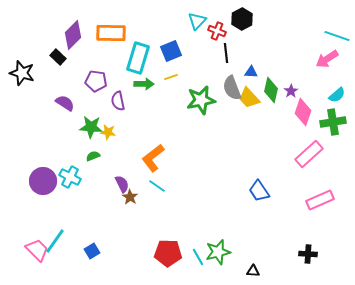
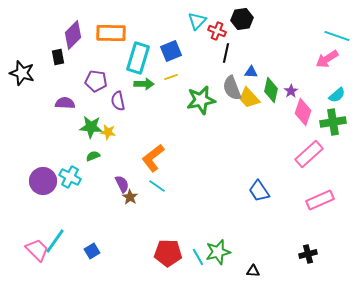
black hexagon at (242, 19): rotated 20 degrees clockwise
black line at (226, 53): rotated 18 degrees clockwise
black rectangle at (58, 57): rotated 35 degrees clockwise
purple semicircle at (65, 103): rotated 30 degrees counterclockwise
black cross at (308, 254): rotated 18 degrees counterclockwise
